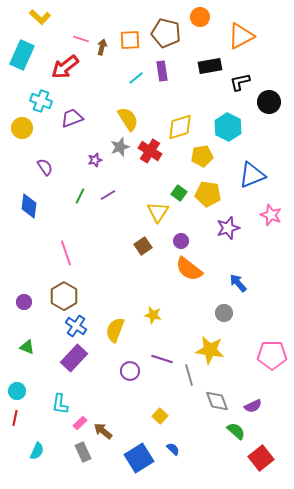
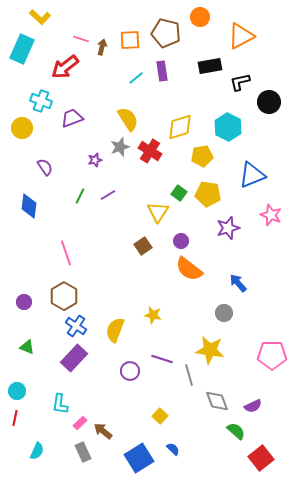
cyan rectangle at (22, 55): moved 6 px up
